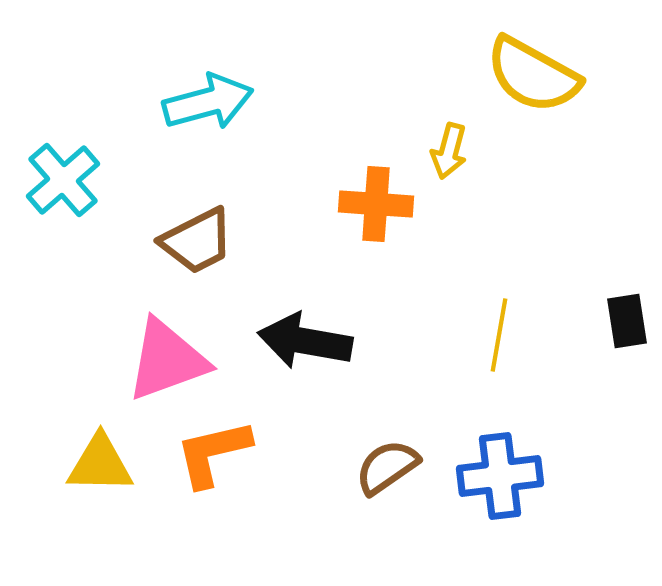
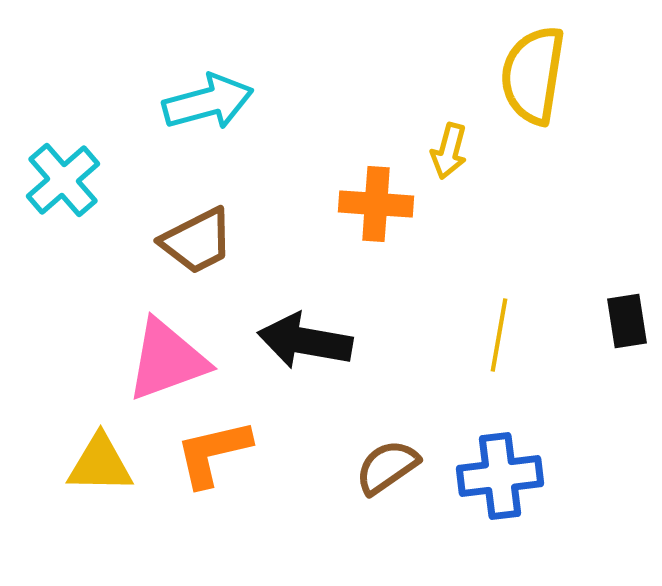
yellow semicircle: rotated 70 degrees clockwise
